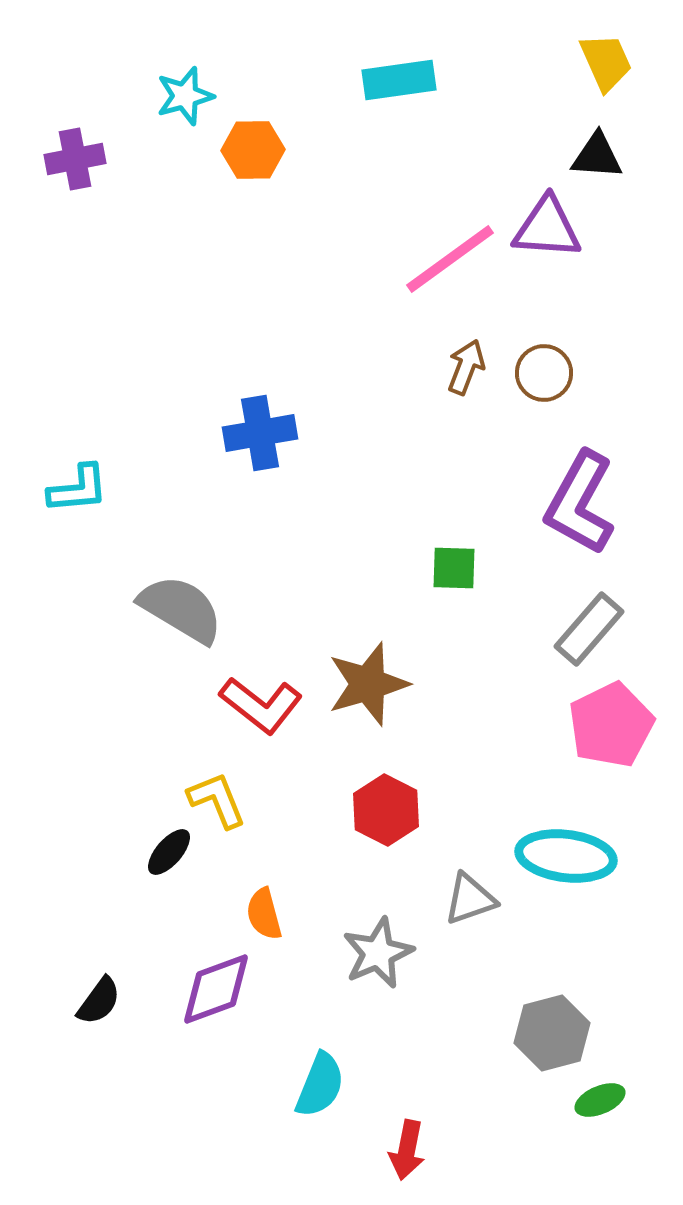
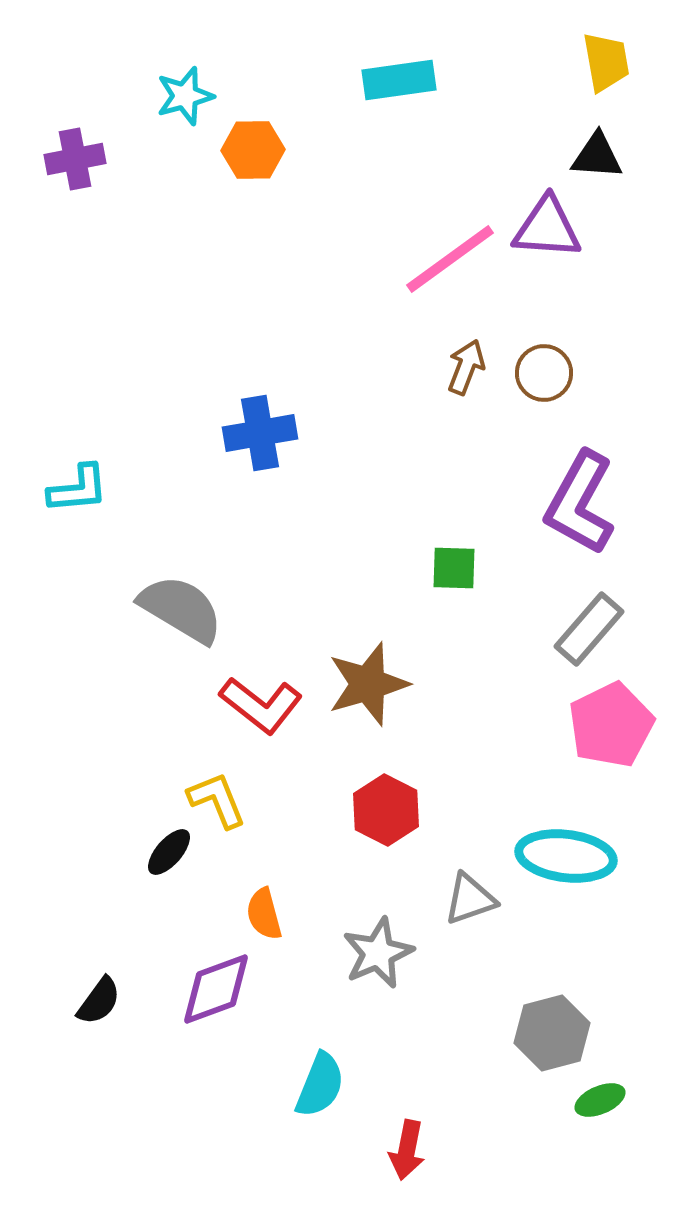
yellow trapezoid: rotated 14 degrees clockwise
